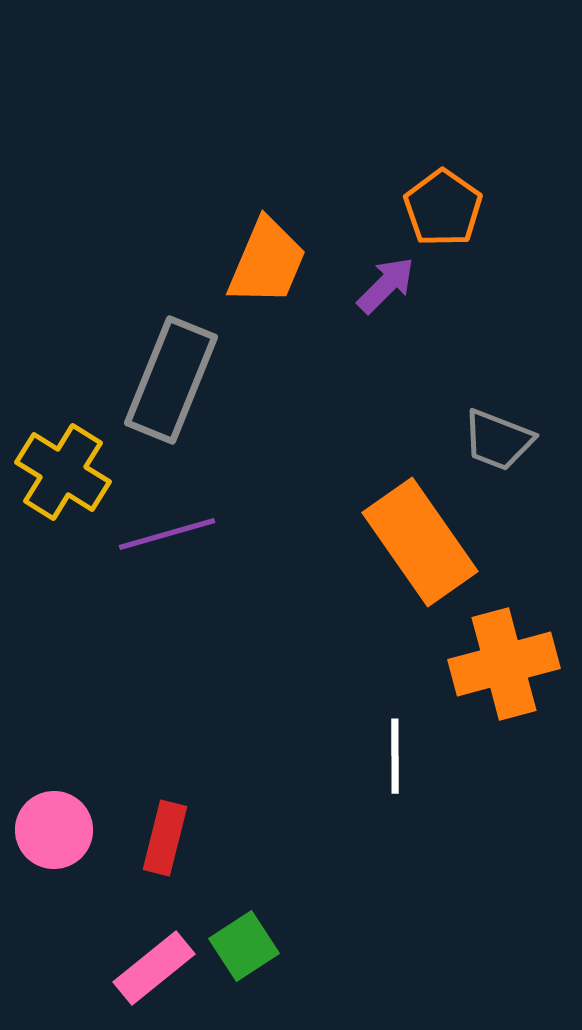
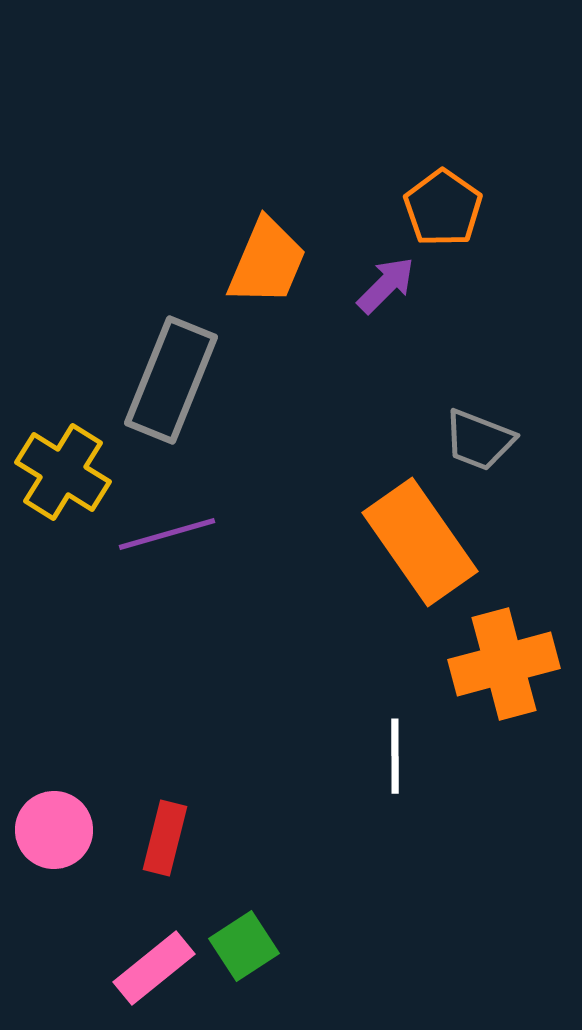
gray trapezoid: moved 19 px left
